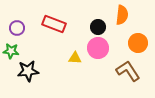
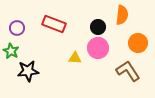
green star: rotated 21 degrees clockwise
